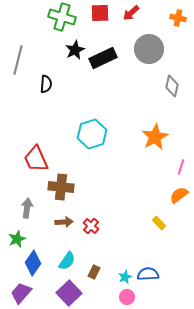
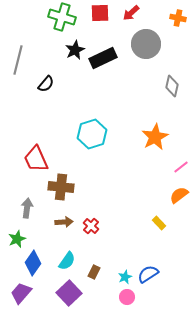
gray circle: moved 3 px left, 5 px up
black semicircle: rotated 36 degrees clockwise
pink line: rotated 35 degrees clockwise
blue semicircle: rotated 30 degrees counterclockwise
